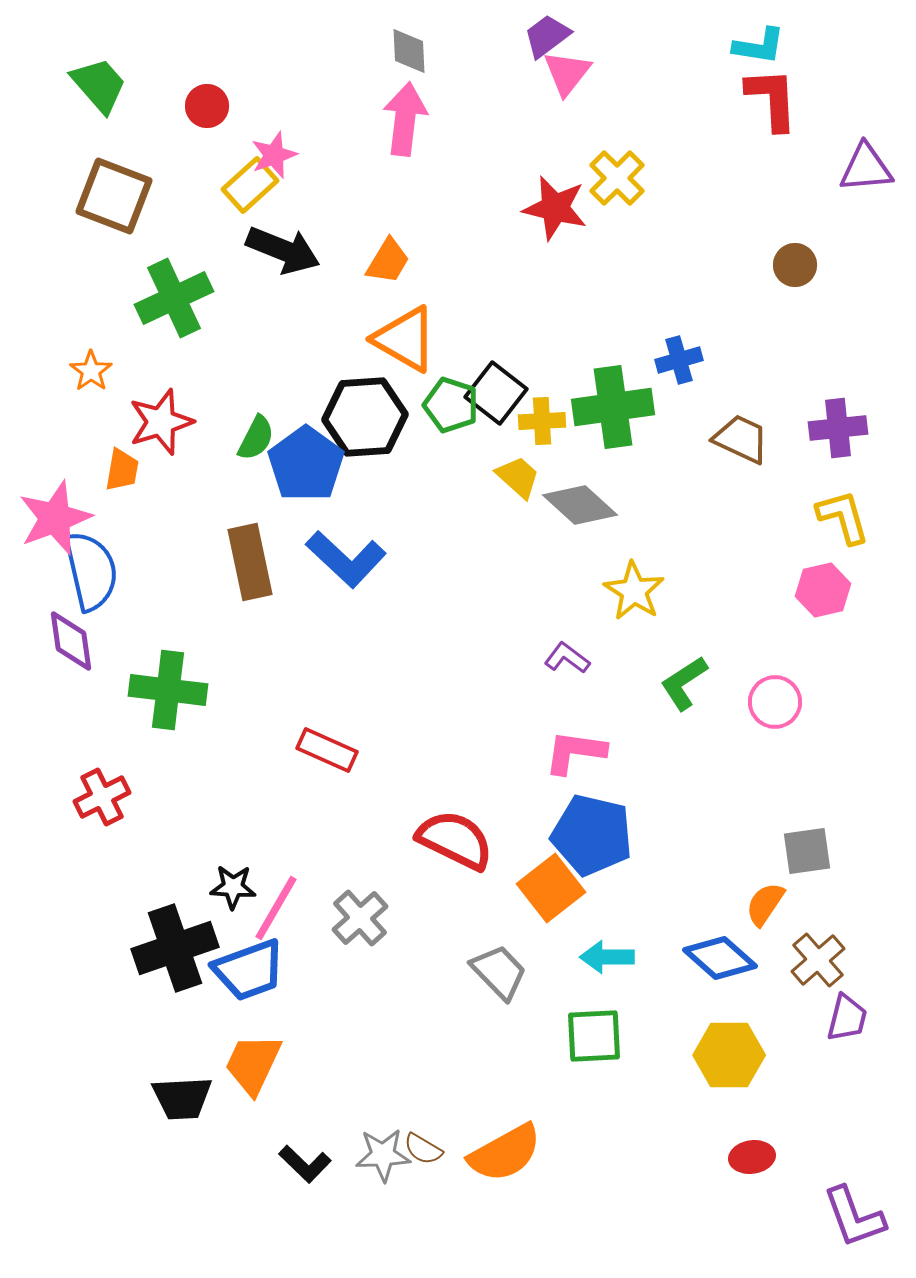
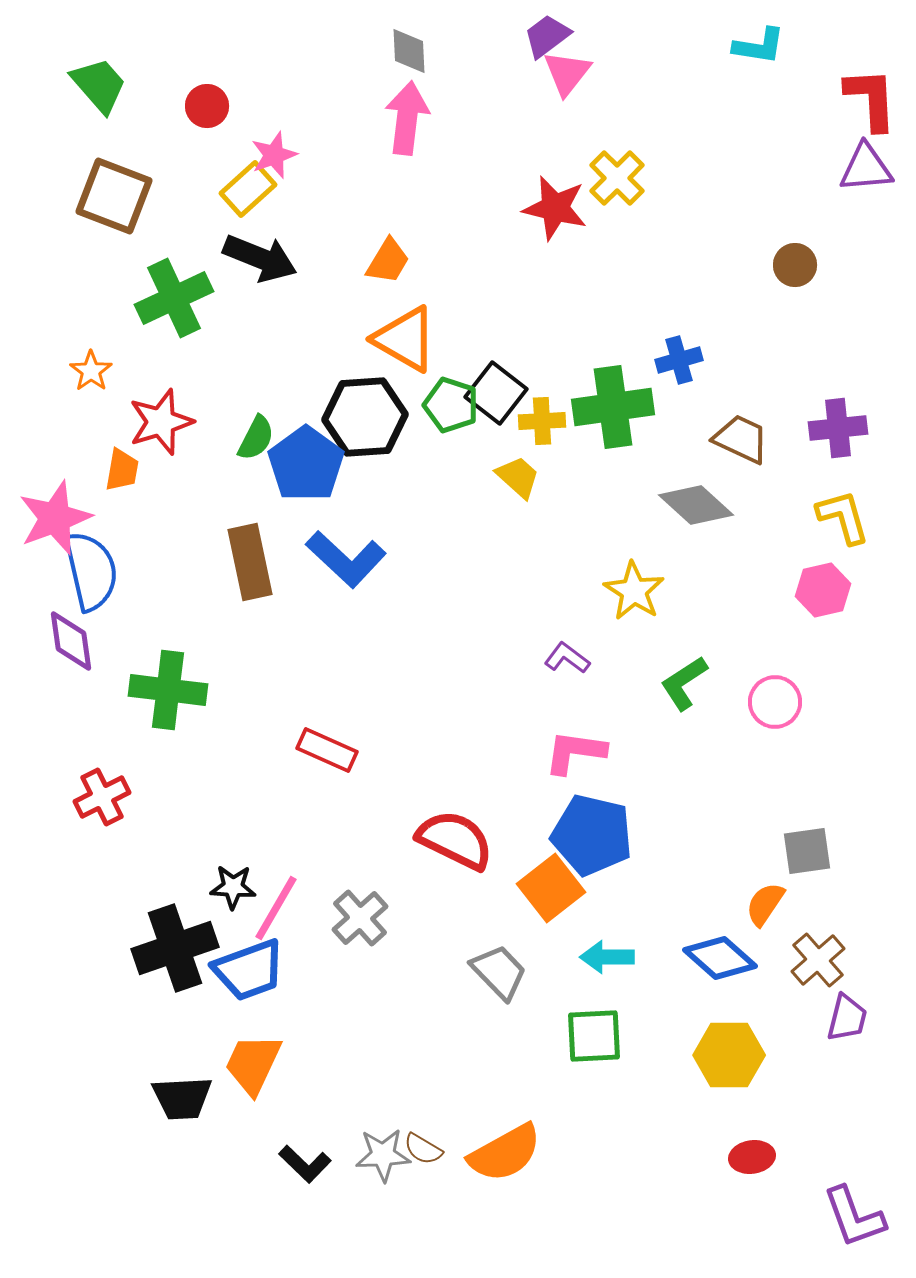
red L-shape at (772, 99): moved 99 px right
pink arrow at (405, 119): moved 2 px right, 1 px up
yellow rectangle at (250, 185): moved 2 px left, 4 px down
black arrow at (283, 250): moved 23 px left, 8 px down
gray diamond at (580, 505): moved 116 px right
